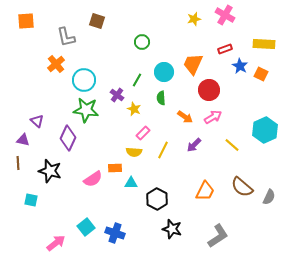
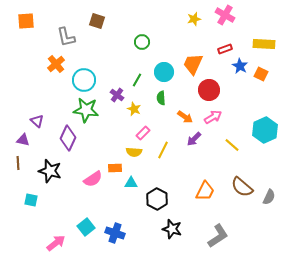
purple arrow at (194, 145): moved 6 px up
